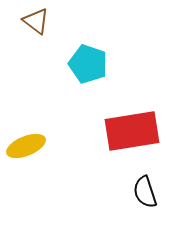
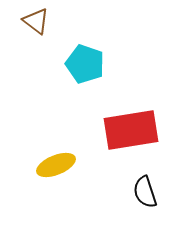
cyan pentagon: moved 3 px left
red rectangle: moved 1 px left, 1 px up
yellow ellipse: moved 30 px right, 19 px down
